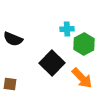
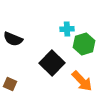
green hexagon: rotated 10 degrees clockwise
orange arrow: moved 3 px down
brown square: rotated 16 degrees clockwise
